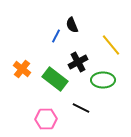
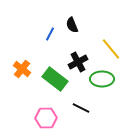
blue line: moved 6 px left, 2 px up
yellow line: moved 4 px down
green ellipse: moved 1 px left, 1 px up
pink hexagon: moved 1 px up
